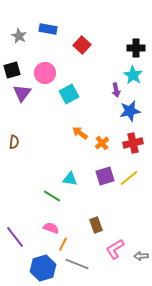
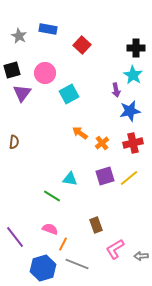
pink semicircle: moved 1 px left, 1 px down
